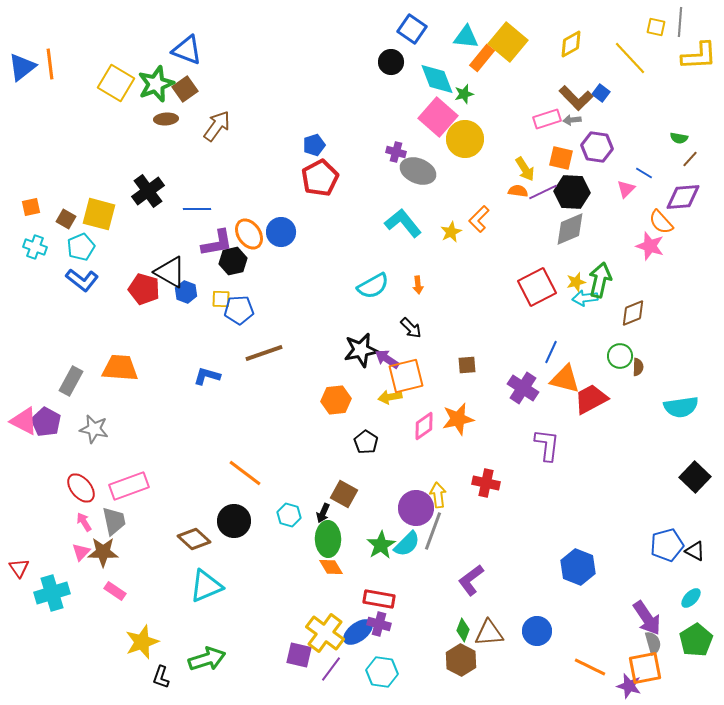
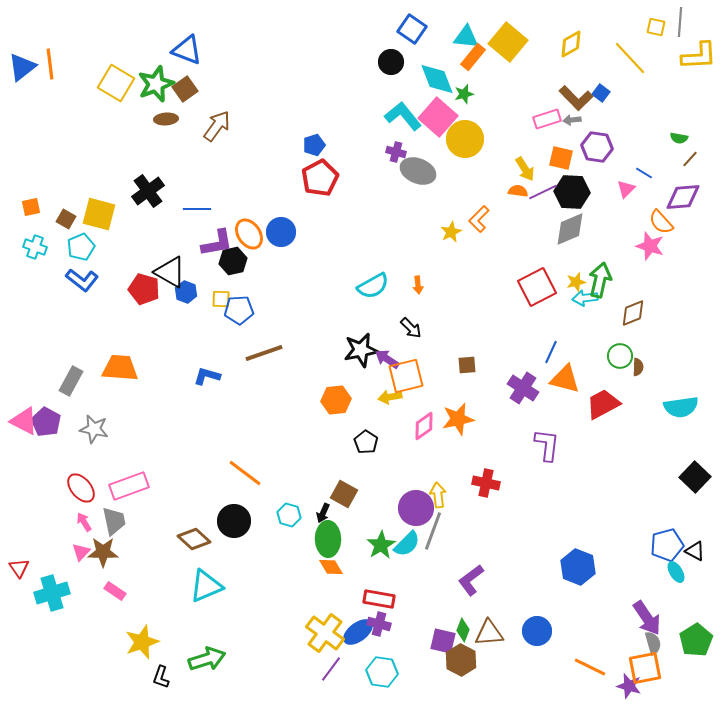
orange rectangle at (482, 58): moved 9 px left, 1 px up
cyan L-shape at (403, 223): moved 107 px up
red trapezoid at (591, 399): moved 12 px right, 5 px down
cyan ellipse at (691, 598): moved 15 px left, 26 px up; rotated 75 degrees counterclockwise
purple square at (299, 655): moved 144 px right, 14 px up
